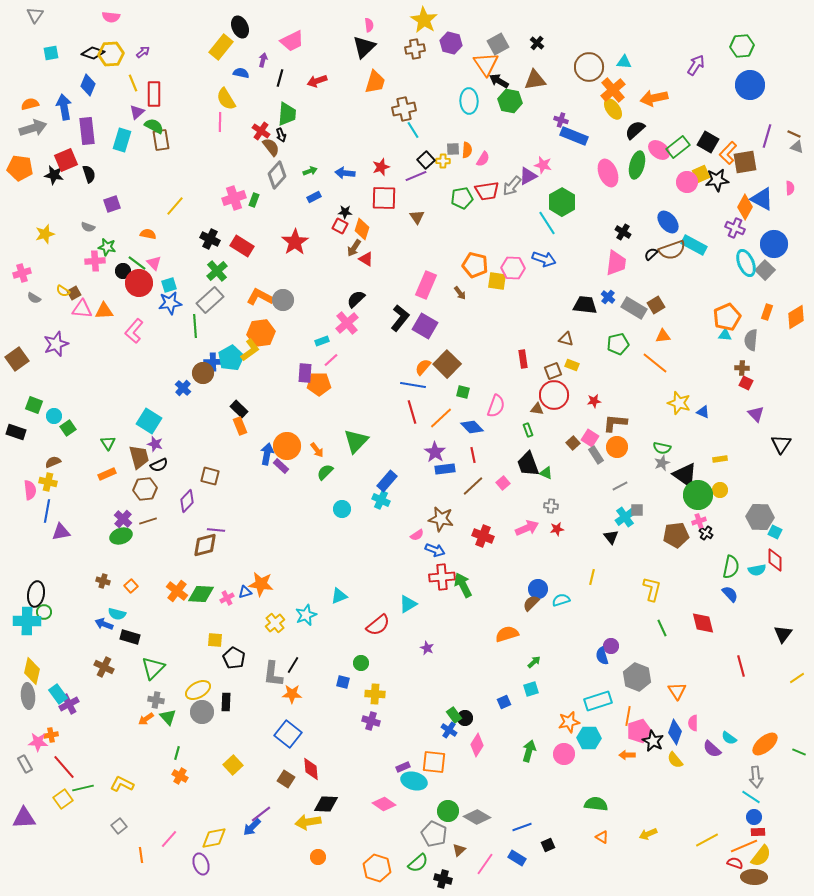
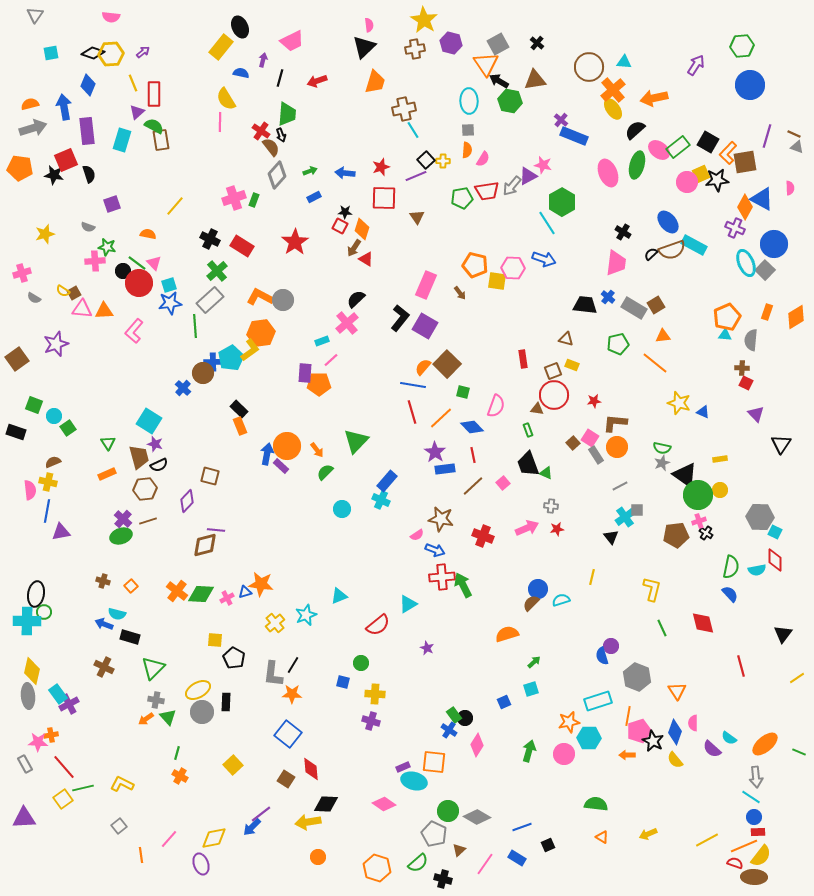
purple cross at (561, 120): rotated 24 degrees clockwise
gray square at (453, 149): moved 15 px right, 19 px up
